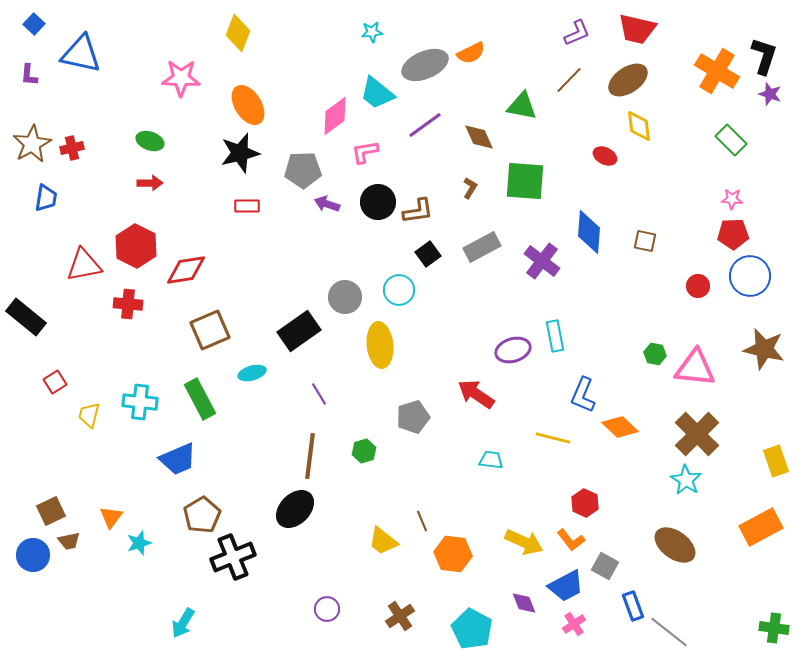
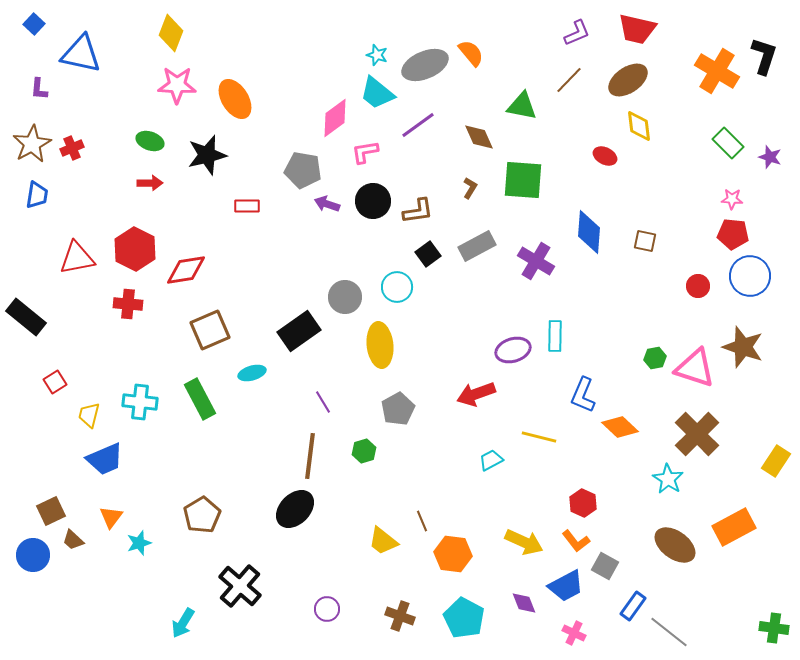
cyan star at (372, 32): moved 5 px right, 23 px down; rotated 25 degrees clockwise
yellow diamond at (238, 33): moved 67 px left
orange semicircle at (471, 53): rotated 104 degrees counterclockwise
purple L-shape at (29, 75): moved 10 px right, 14 px down
pink star at (181, 78): moved 4 px left, 7 px down
purple star at (770, 94): moved 63 px down
orange ellipse at (248, 105): moved 13 px left, 6 px up
pink diamond at (335, 116): moved 2 px down
purple line at (425, 125): moved 7 px left
green rectangle at (731, 140): moved 3 px left, 3 px down
red cross at (72, 148): rotated 10 degrees counterclockwise
black star at (240, 153): moved 33 px left, 2 px down
gray pentagon at (303, 170): rotated 12 degrees clockwise
green square at (525, 181): moved 2 px left, 1 px up
blue trapezoid at (46, 198): moved 9 px left, 3 px up
black circle at (378, 202): moved 5 px left, 1 px up
red pentagon at (733, 234): rotated 8 degrees clockwise
red hexagon at (136, 246): moved 1 px left, 3 px down
gray rectangle at (482, 247): moved 5 px left, 1 px up
purple cross at (542, 261): moved 6 px left; rotated 6 degrees counterclockwise
red triangle at (84, 265): moved 7 px left, 7 px up
cyan circle at (399, 290): moved 2 px left, 3 px up
cyan rectangle at (555, 336): rotated 12 degrees clockwise
brown star at (764, 349): moved 21 px left, 2 px up; rotated 6 degrees clockwise
green hexagon at (655, 354): moved 4 px down; rotated 20 degrees counterclockwise
pink triangle at (695, 368): rotated 12 degrees clockwise
purple line at (319, 394): moved 4 px right, 8 px down
red arrow at (476, 394): rotated 54 degrees counterclockwise
gray pentagon at (413, 417): moved 15 px left, 8 px up; rotated 12 degrees counterclockwise
yellow line at (553, 438): moved 14 px left, 1 px up
blue trapezoid at (178, 459): moved 73 px left
cyan trapezoid at (491, 460): rotated 35 degrees counterclockwise
yellow rectangle at (776, 461): rotated 52 degrees clockwise
cyan star at (686, 480): moved 18 px left, 1 px up
red hexagon at (585, 503): moved 2 px left
orange rectangle at (761, 527): moved 27 px left
orange L-shape at (571, 540): moved 5 px right, 1 px down
brown trapezoid at (69, 541): moved 4 px right, 1 px up; rotated 55 degrees clockwise
black cross at (233, 557): moved 7 px right, 29 px down; rotated 27 degrees counterclockwise
blue rectangle at (633, 606): rotated 56 degrees clockwise
brown cross at (400, 616): rotated 36 degrees counterclockwise
pink cross at (574, 624): moved 9 px down; rotated 30 degrees counterclockwise
cyan pentagon at (472, 629): moved 8 px left, 11 px up
